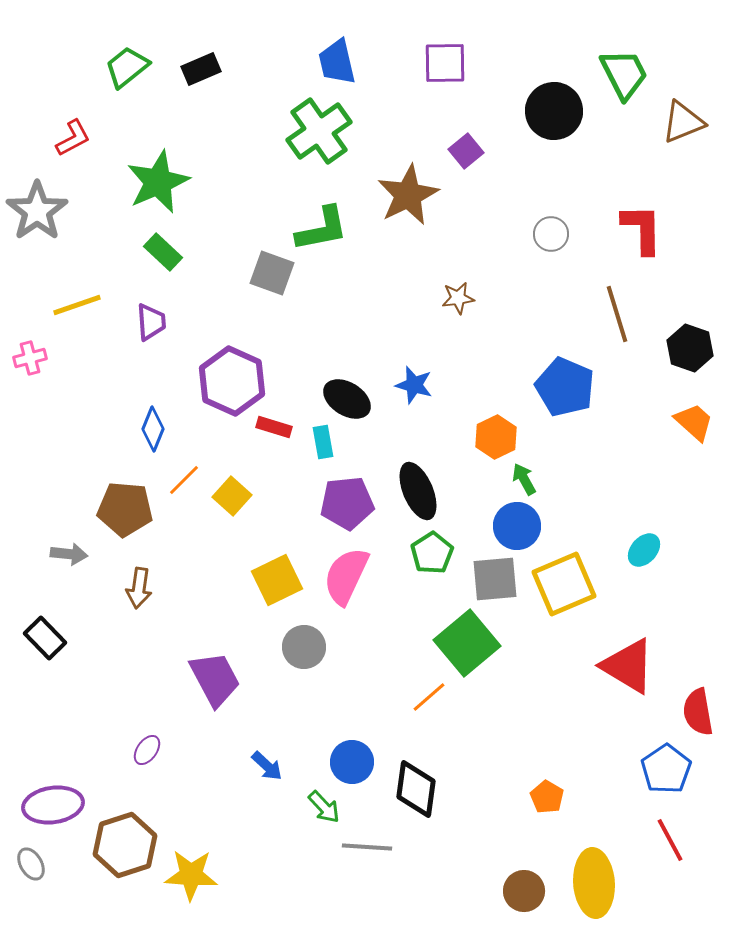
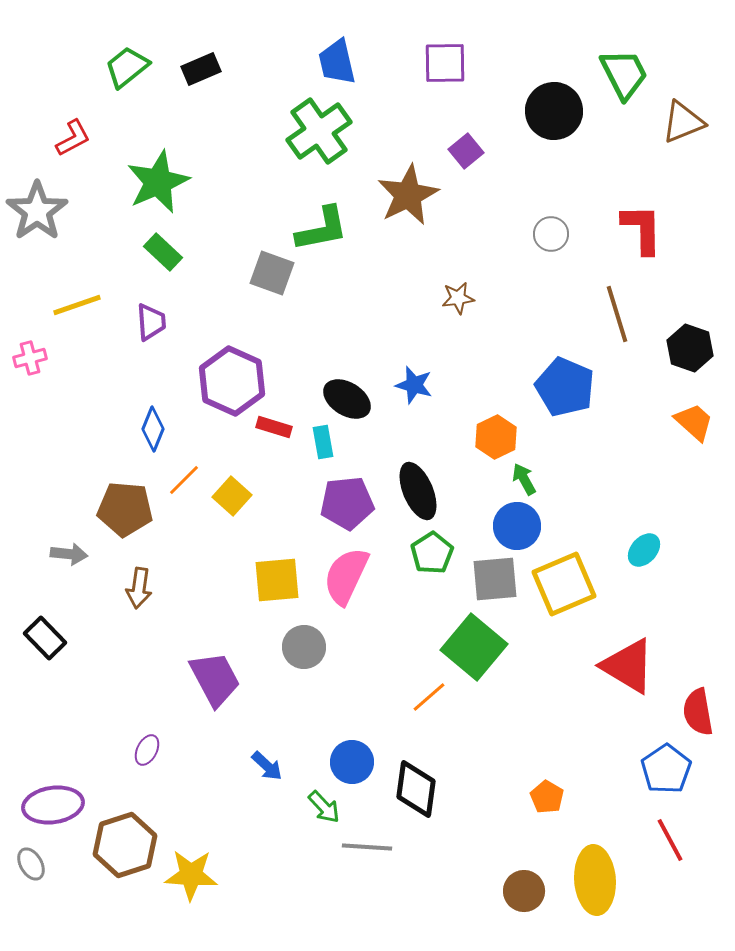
yellow square at (277, 580): rotated 21 degrees clockwise
green square at (467, 643): moved 7 px right, 4 px down; rotated 10 degrees counterclockwise
purple ellipse at (147, 750): rotated 8 degrees counterclockwise
yellow ellipse at (594, 883): moved 1 px right, 3 px up
